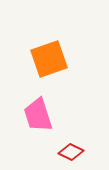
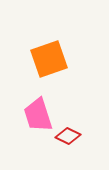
red diamond: moved 3 px left, 16 px up
